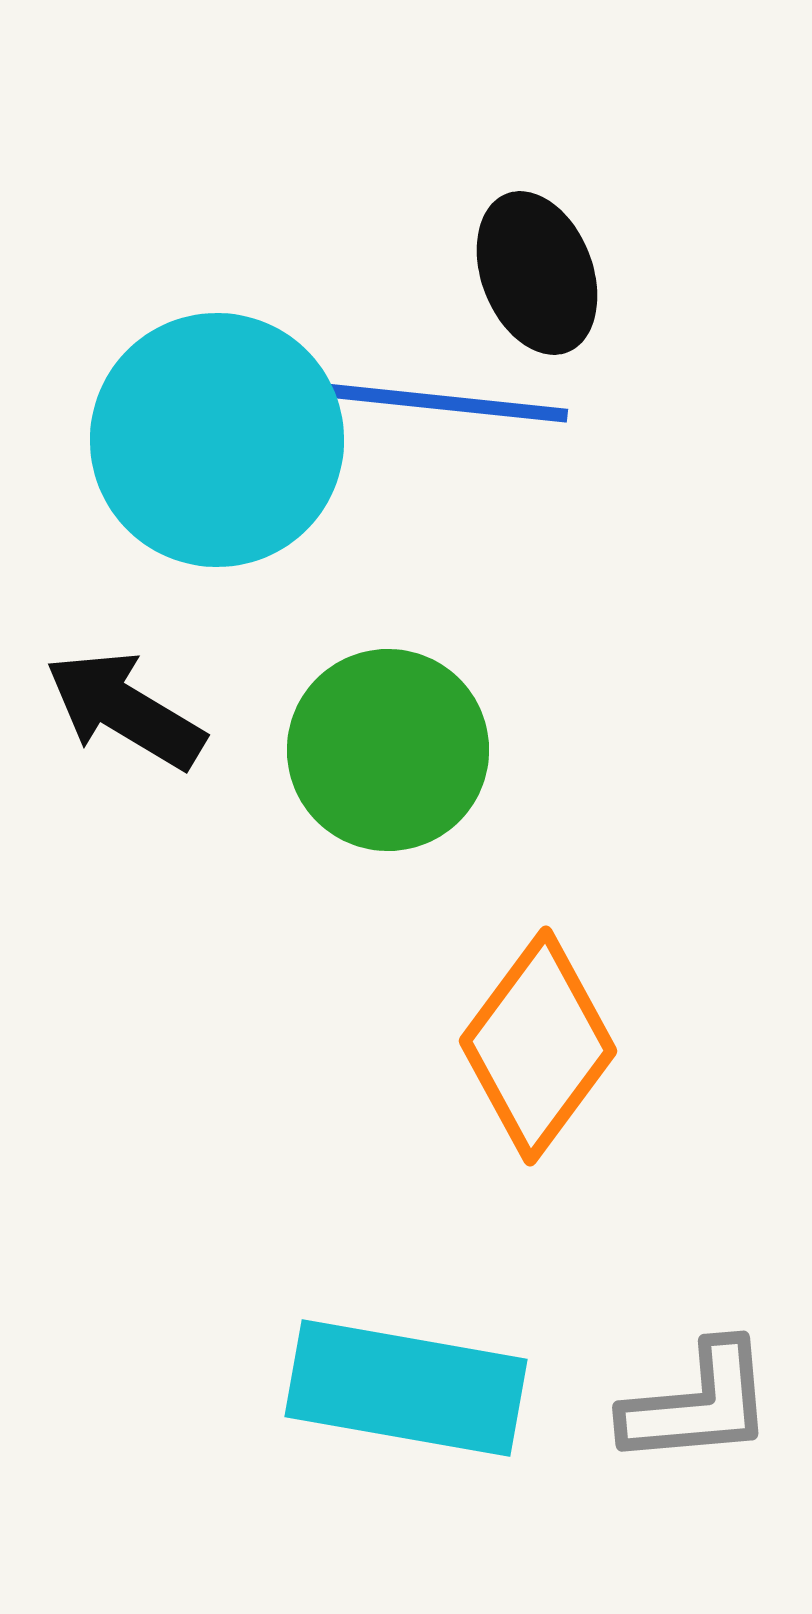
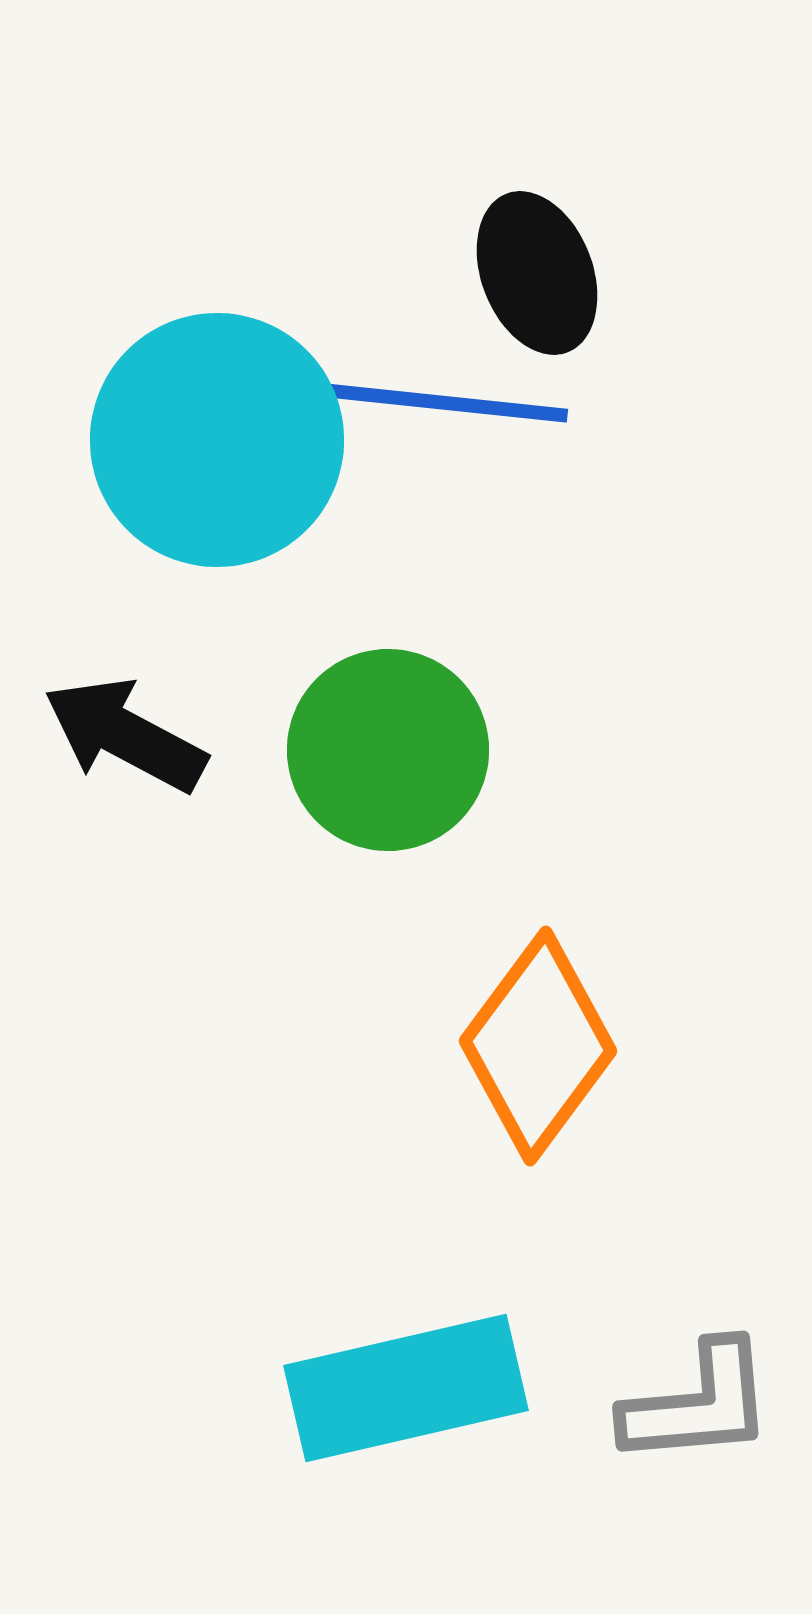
black arrow: moved 25 px down; rotated 3 degrees counterclockwise
cyan rectangle: rotated 23 degrees counterclockwise
